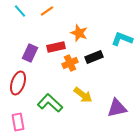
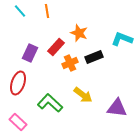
orange line: rotated 64 degrees counterclockwise
red rectangle: rotated 36 degrees counterclockwise
purple triangle: rotated 20 degrees clockwise
pink rectangle: rotated 36 degrees counterclockwise
